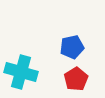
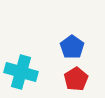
blue pentagon: rotated 25 degrees counterclockwise
